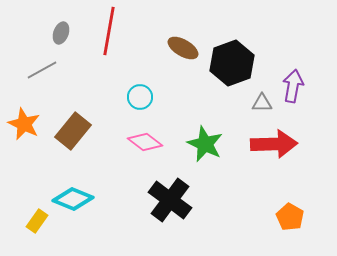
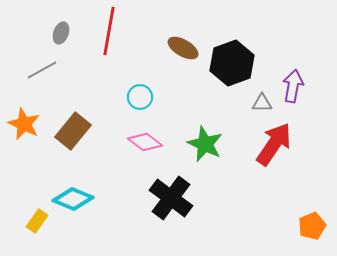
red arrow: rotated 54 degrees counterclockwise
black cross: moved 1 px right, 2 px up
orange pentagon: moved 22 px right, 9 px down; rotated 20 degrees clockwise
